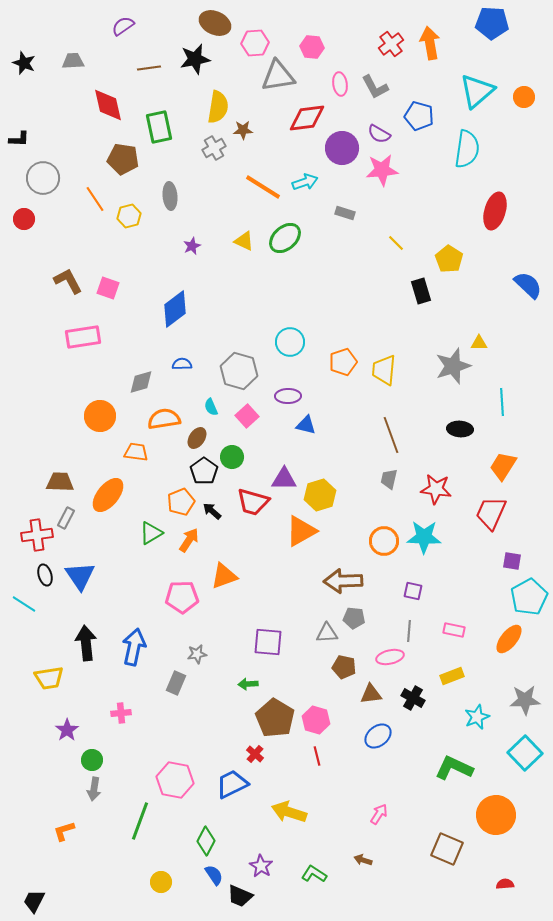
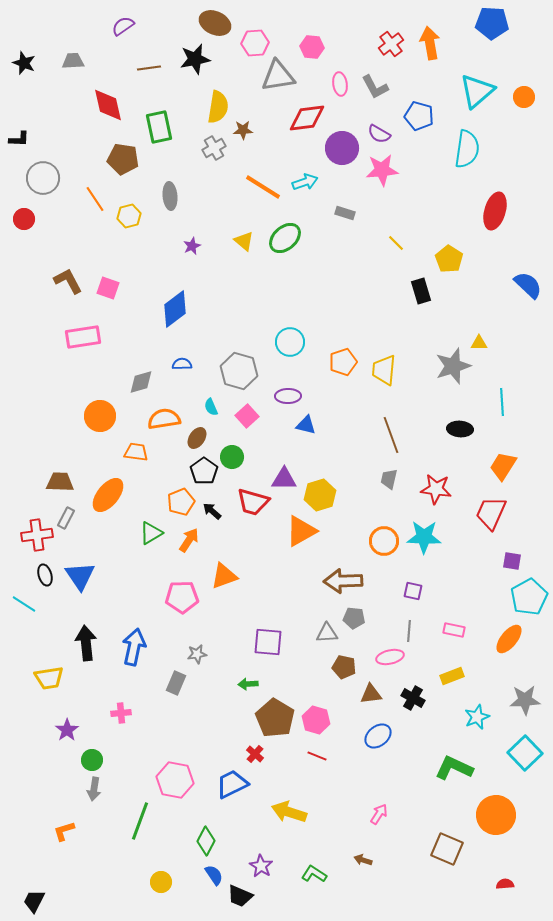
yellow triangle at (244, 241): rotated 15 degrees clockwise
red line at (317, 756): rotated 54 degrees counterclockwise
